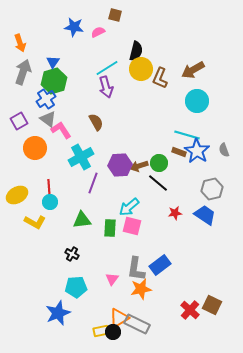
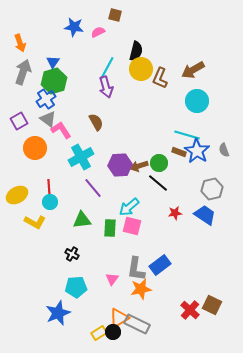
cyan line at (107, 68): rotated 30 degrees counterclockwise
purple line at (93, 183): moved 5 px down; rotated 60 degrees counterclockwise
yellow rectangle at (101, 331): moved 2 px left, 2 px down; rotated 21 degrees counterclockwise
